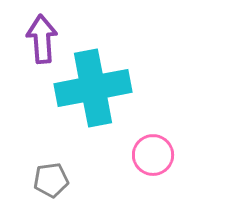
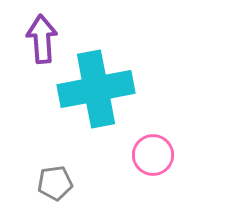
cyan cross: moved 3 px right, 1 px down
gray pentagon: moved 4 px right, 3 px down
